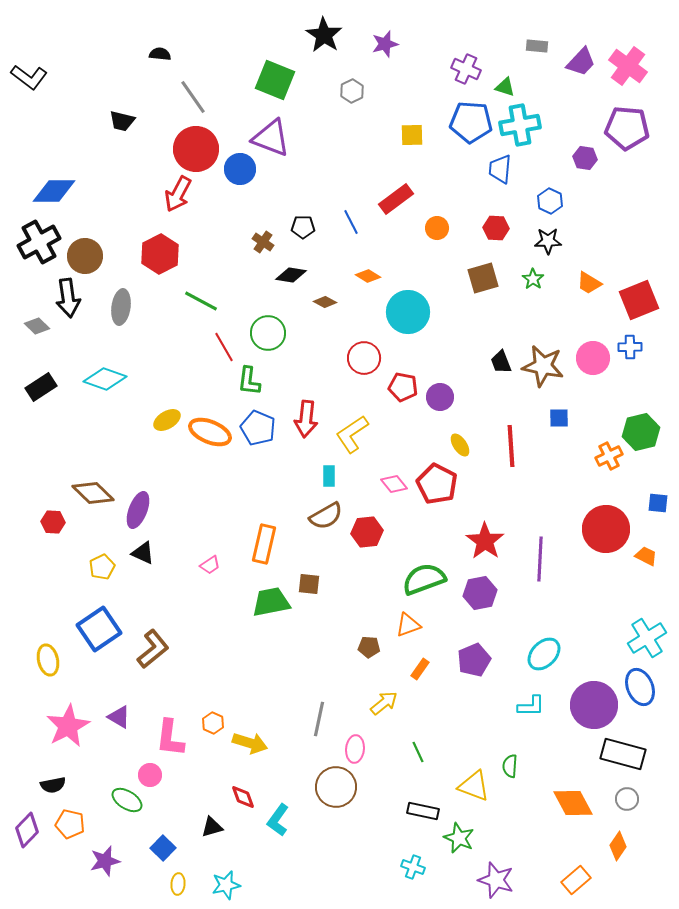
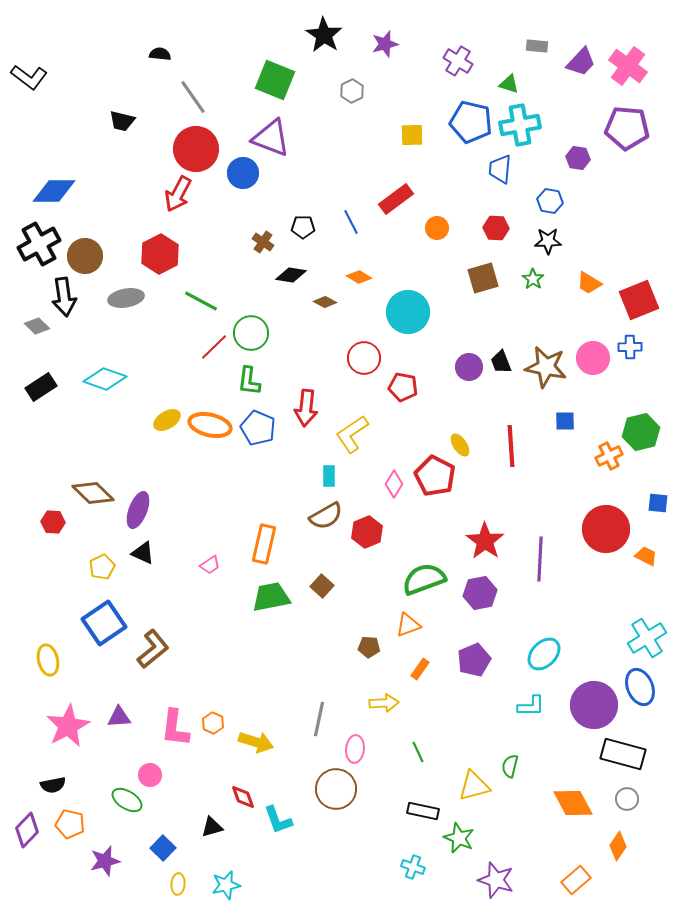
purple cross at (466, 69): moved 8 px left, 8 px up; rotated 8 degrees clockwise
green triangle at (505, 87): moved 4 px right, 3 px up
blue pentagon at (471, 122): rotated 9 degrees clockwise
purple hexagon at (585, 158): moved 7 px left
blue circle at (240, 169): moved 3 px right, 4 px down
blue hexagon at (550, 201): rotated 15 degrees counterclockwise
black cross at (39, 242): moved 2 px down
orange diamond at (368, 276): moved 9 px left, 1 px down
black arrow at (68, 298): moved 4 px left, 1 px up
gray ellipse at (121, 307): moved 5 px right, 9 px up; rotated 72 degrees clockwise
green circle at (268, 333): moved 17 px left
red line at (224, 347): moved 10 px left; rotated 76 degrees clockwise
brown star at (543, 366): moved 3 px right, 1 px down
purple circle at (440, 397): moved 29 px right, 30 px up
blue square at (559, 418): moved 6 px right, 3 px down
red arrow at (306, 419): moved 11 px up
orange ellipse at (210, 432): moved 7 px up; rotated 9 degrees counterclockwise
pink diamond at (394, 484): rotated 72 degrees clockwise
red pentagon at (437, 484): moved 2 px left, 8 px up
red hexagon at (367, 532): rotated 16 degrees counterclockwise
brown square at (309, 584): moved 13 px right, 2 px down; rotated 35 degrees clockwise
green trapezoid at (271, 602): moved 5 px up
blue square at (99, 629): moved 5 px right, 6 px up
yellow arrow at (384, 703): rotated 36 degrees clockwise
purple triangle at (119, 717): rotated 35 degrees counterclockwise
pink L-shape at (170, 738): moved 5 px right, 10 px up
yellow arrow at (250, 743): moved 6 px right, 1 px up
green semicircle at (510, 766): rotated 10 degrees clockwise
yellow triangle at (474, 786): rotated 36 degrees counterclockwise
brown circle at (336, 787): moved 2 px down
cyan L-shape at (278, 820): rotated 56 degrees counterclockwise
